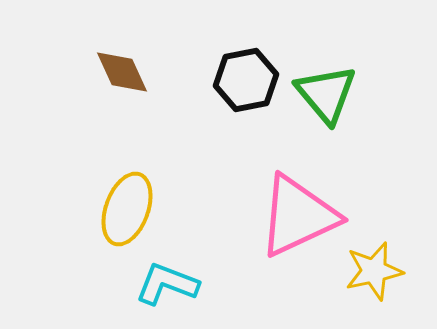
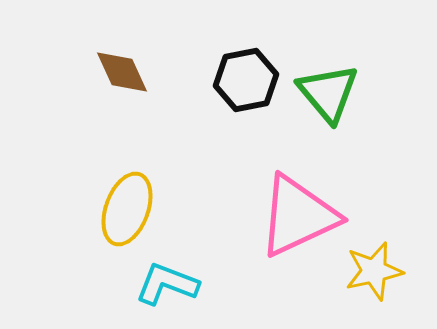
green triangle: moved 2 px right, 1 px up
